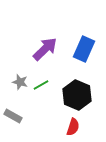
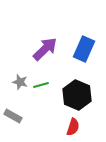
green line: rotated 14 degrees clockwise
